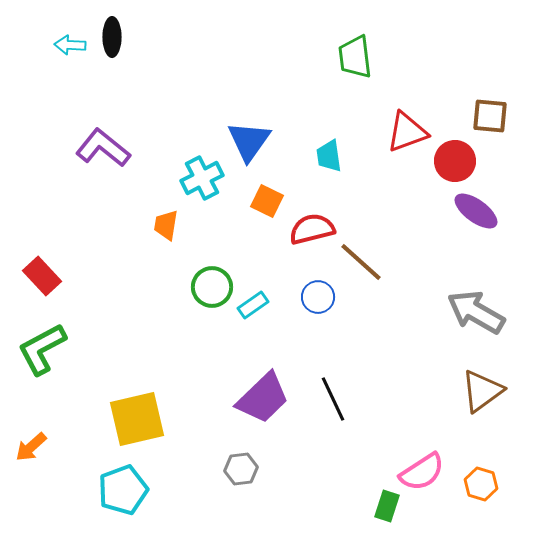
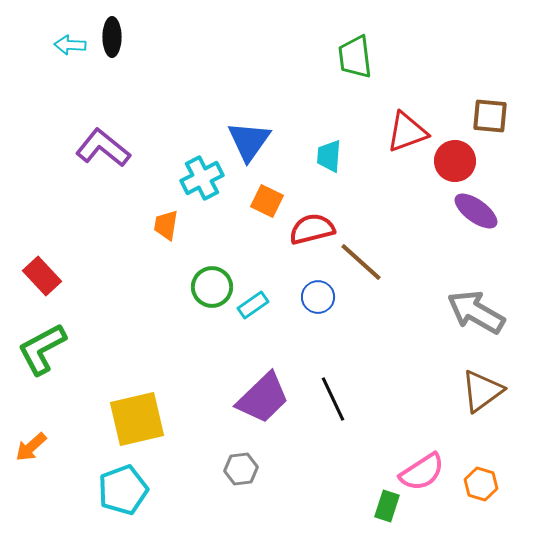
cyan trapezoid: rotated 12 degrees clockwise
